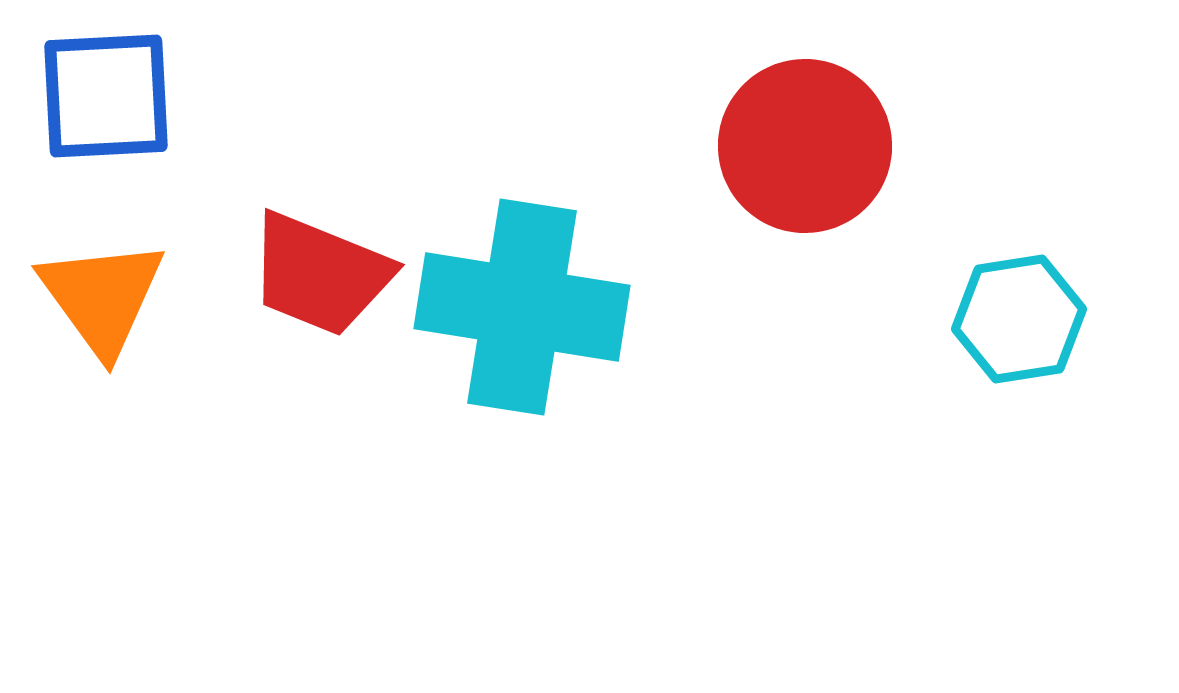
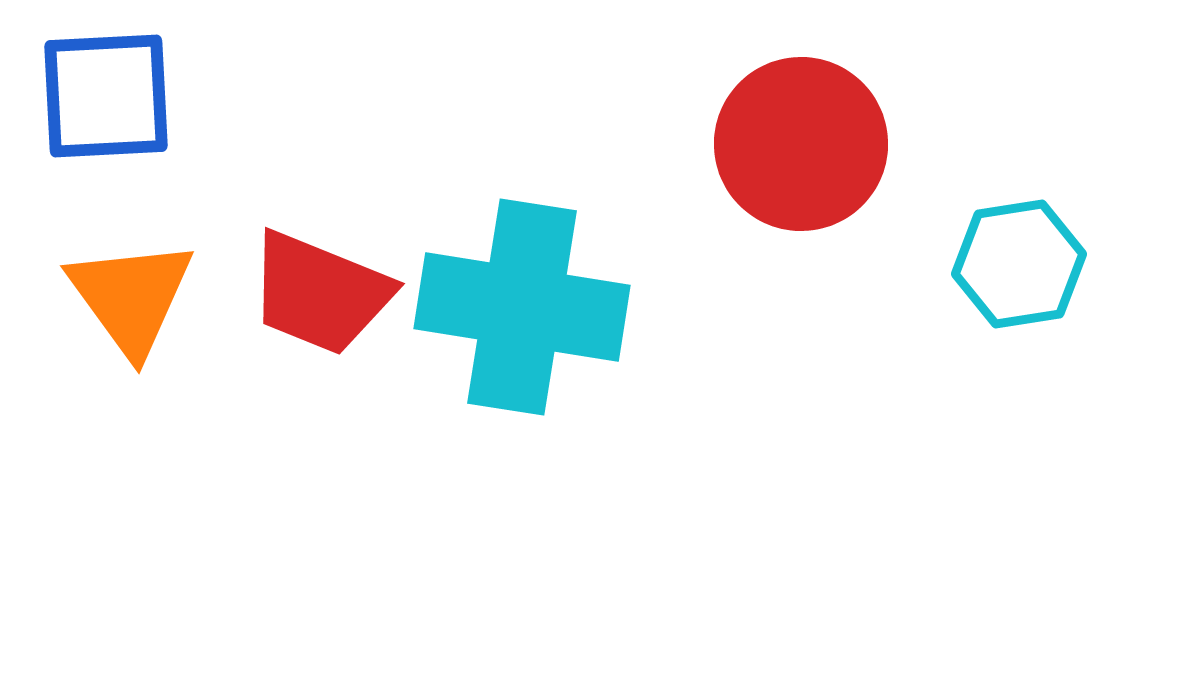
red circle: moved 4 px left, 2 px up
red trapezoid: moved 19 px down
orange triangle: moved 29 px right
cyan hexagon: moved 55 px up
